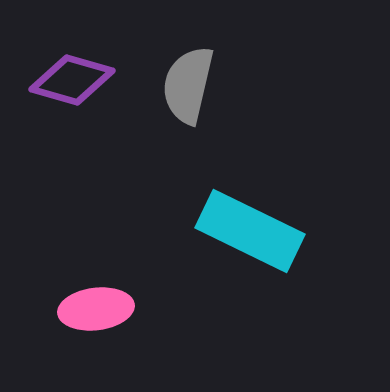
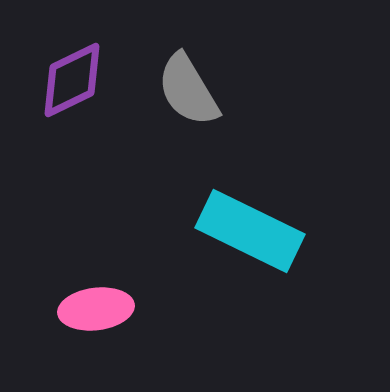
purple diamond: rotated 42 degrees counterclockwise
gray semicircle: moved 5 px down; rotated 44 degrees counterclockwise
